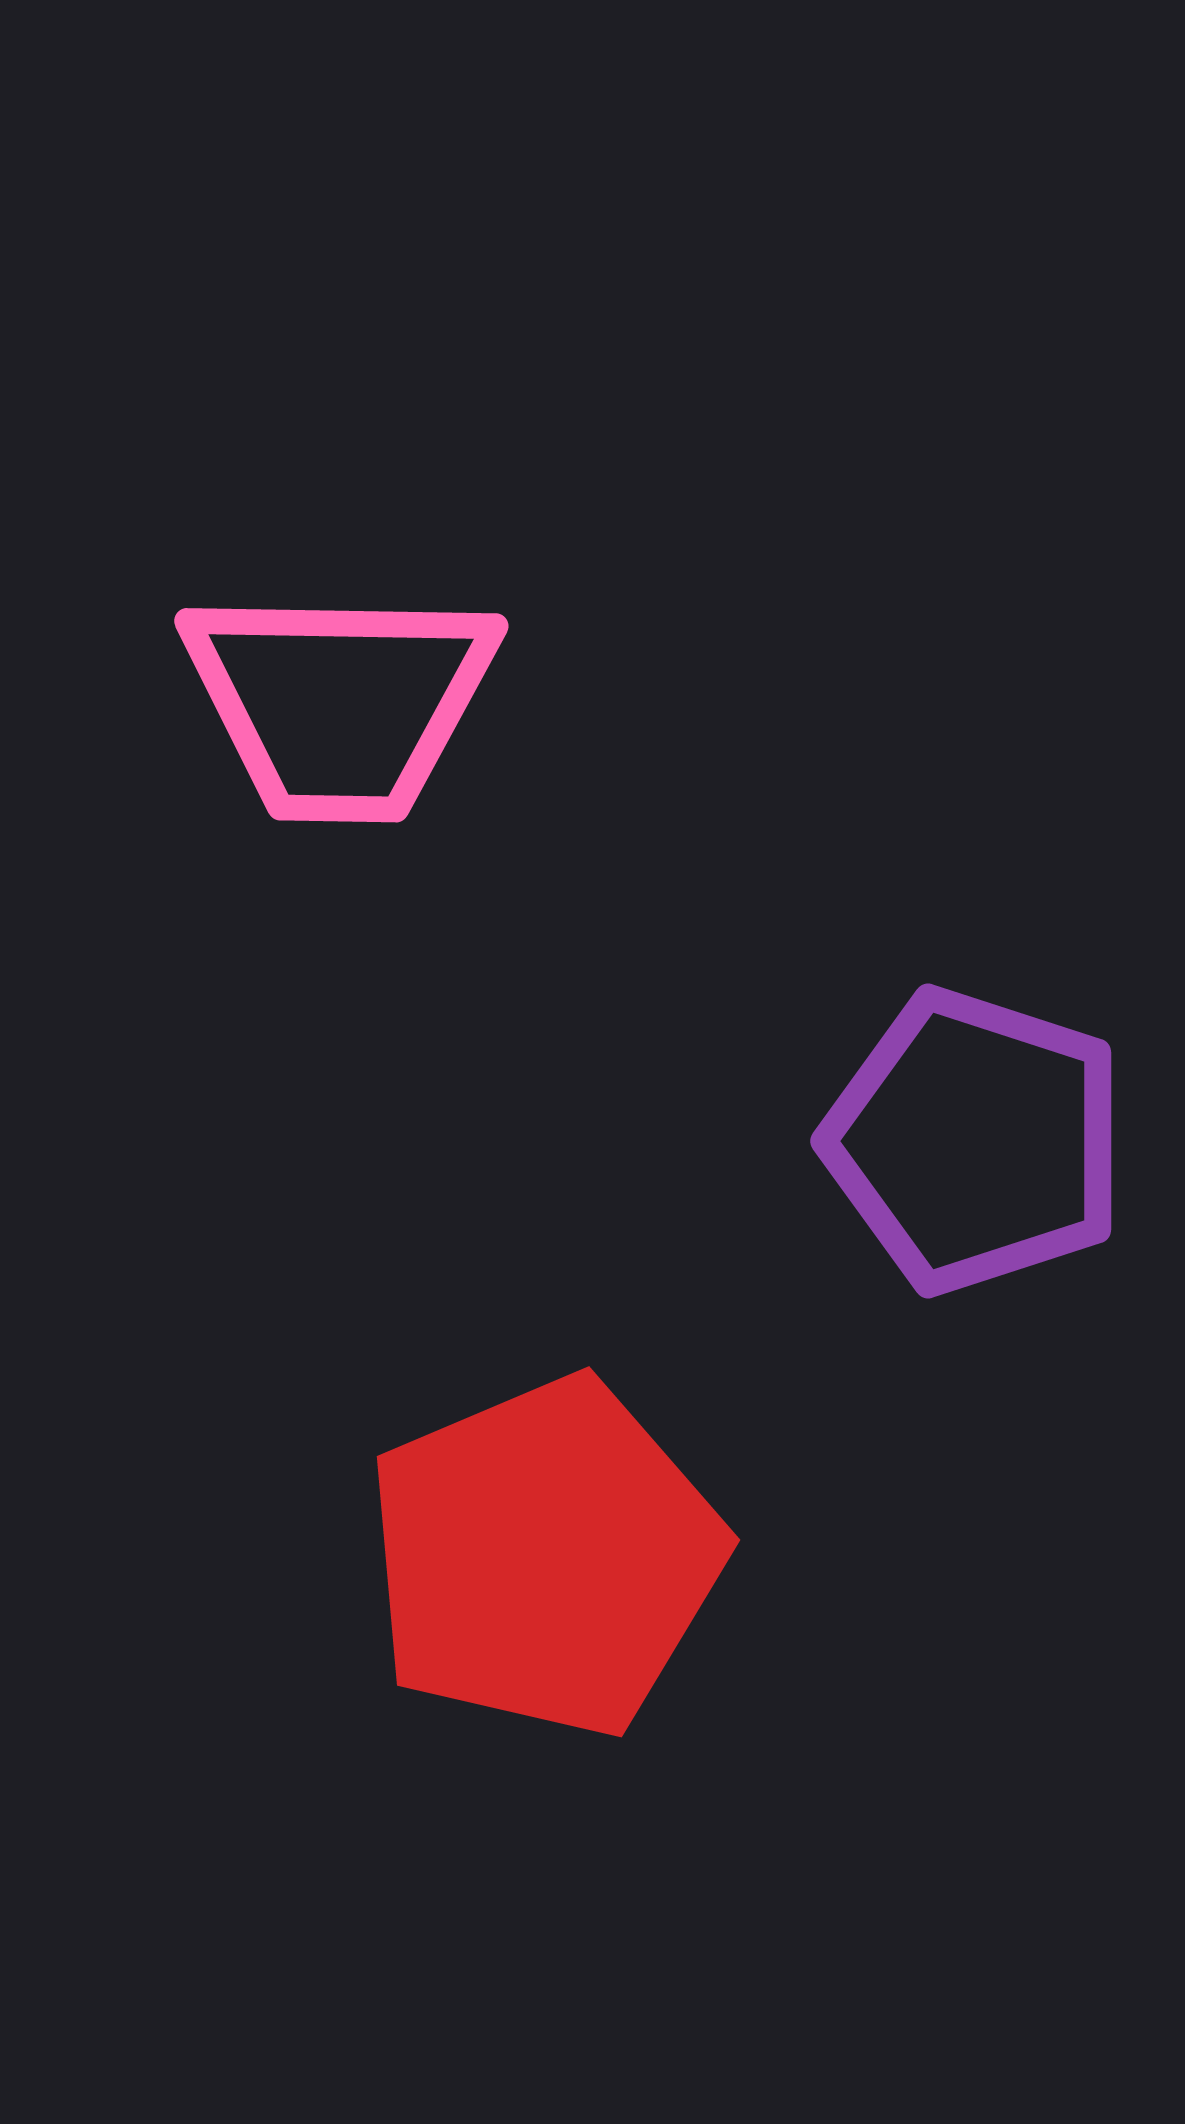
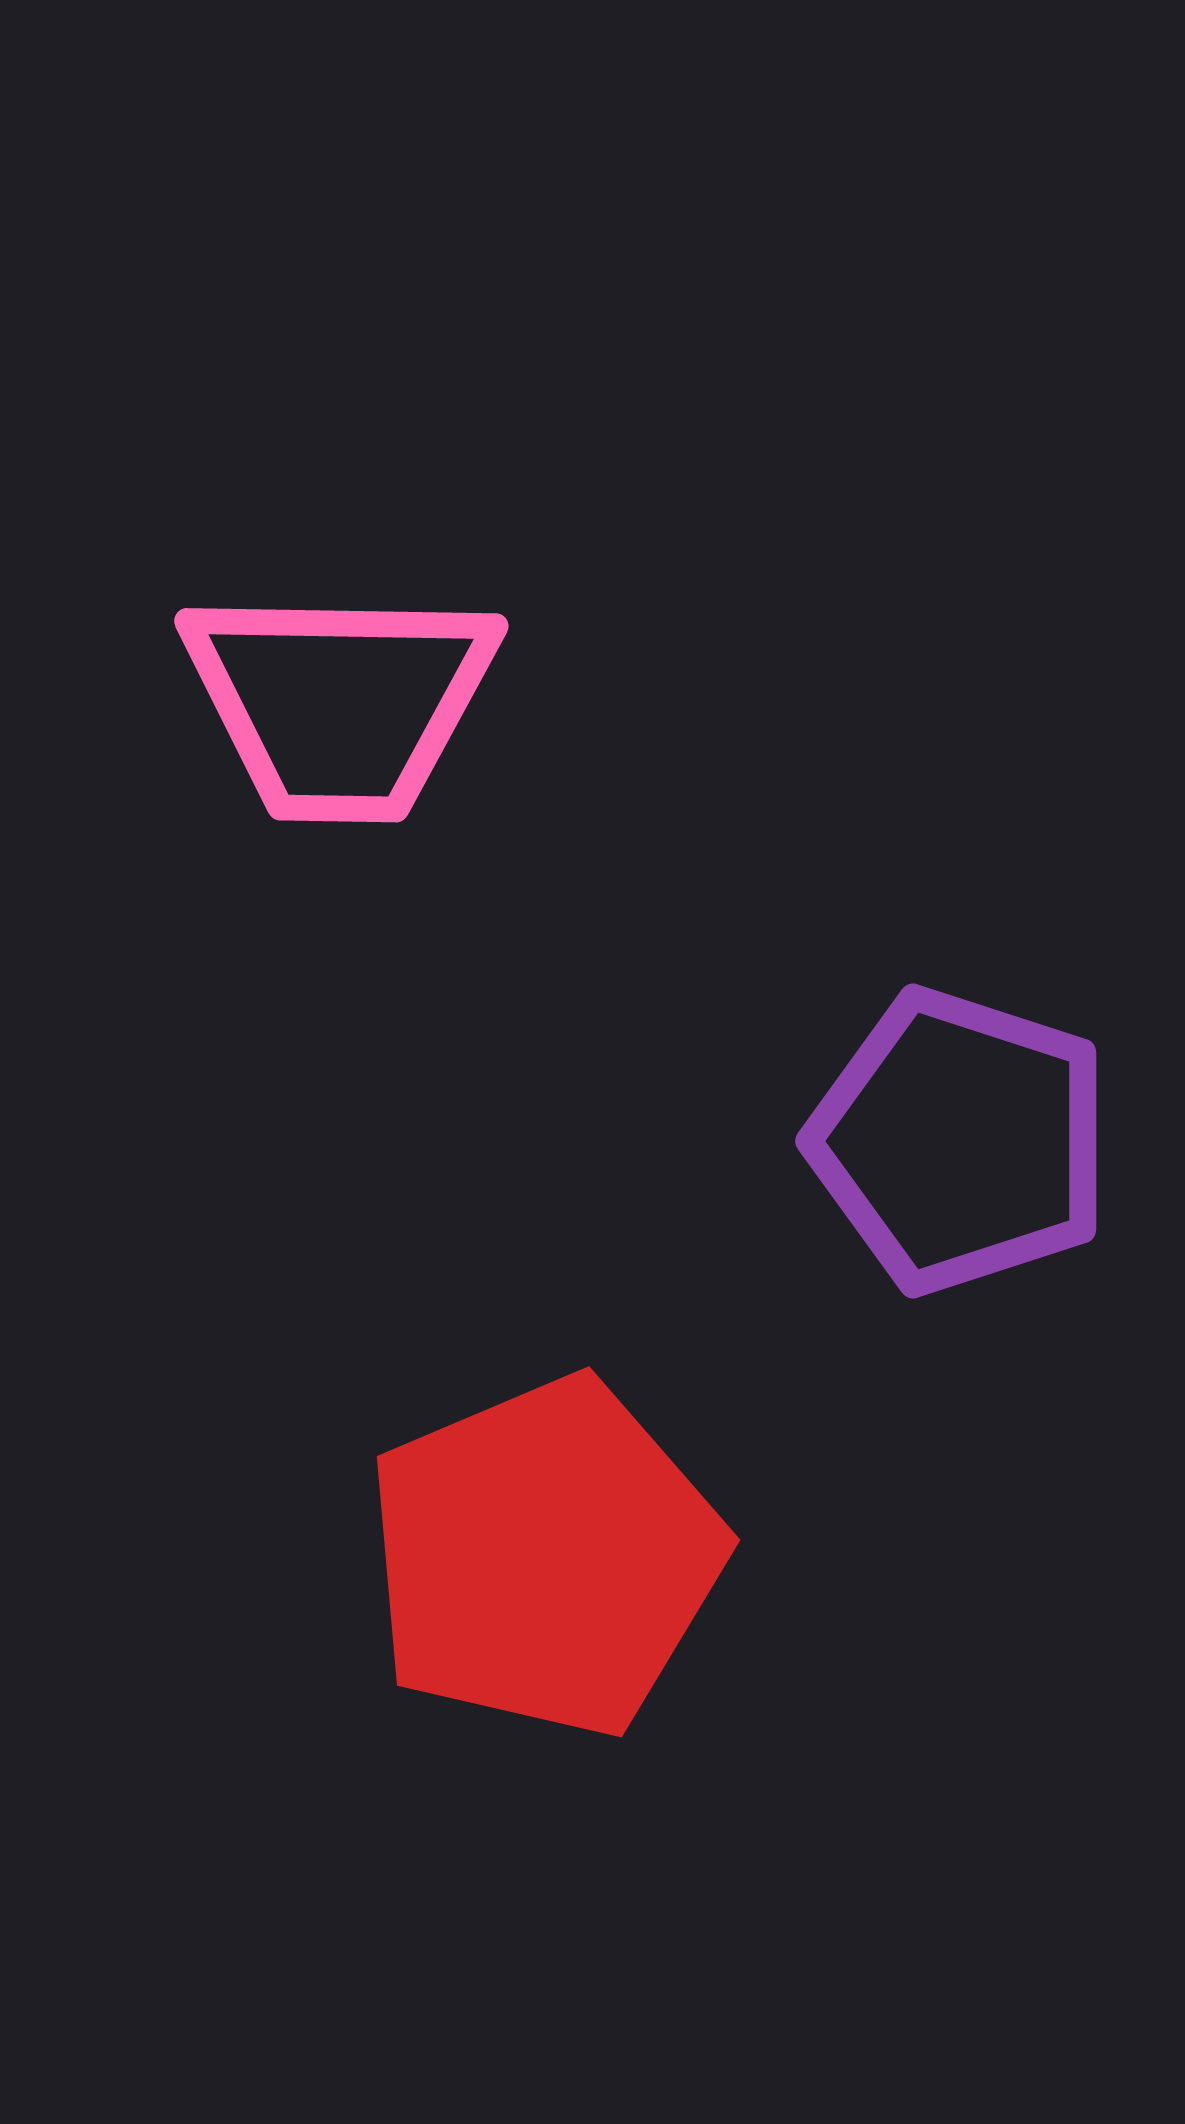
purple pentagon: moved 15 px left
